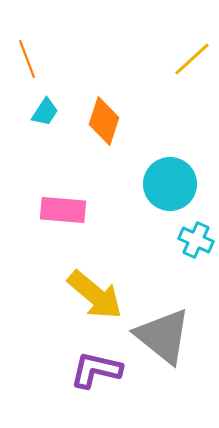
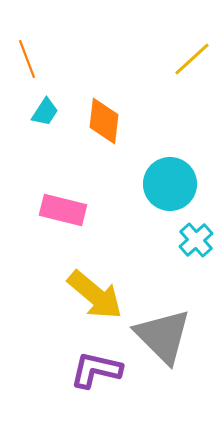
orange diamond: rotated 12 degrees counterclockwise
pink rectangle: rotated 9 degrees clockwise
cyan cross: rotated 24 degrees clockwise
gray triangle: rotated 6 degrees clockwise
